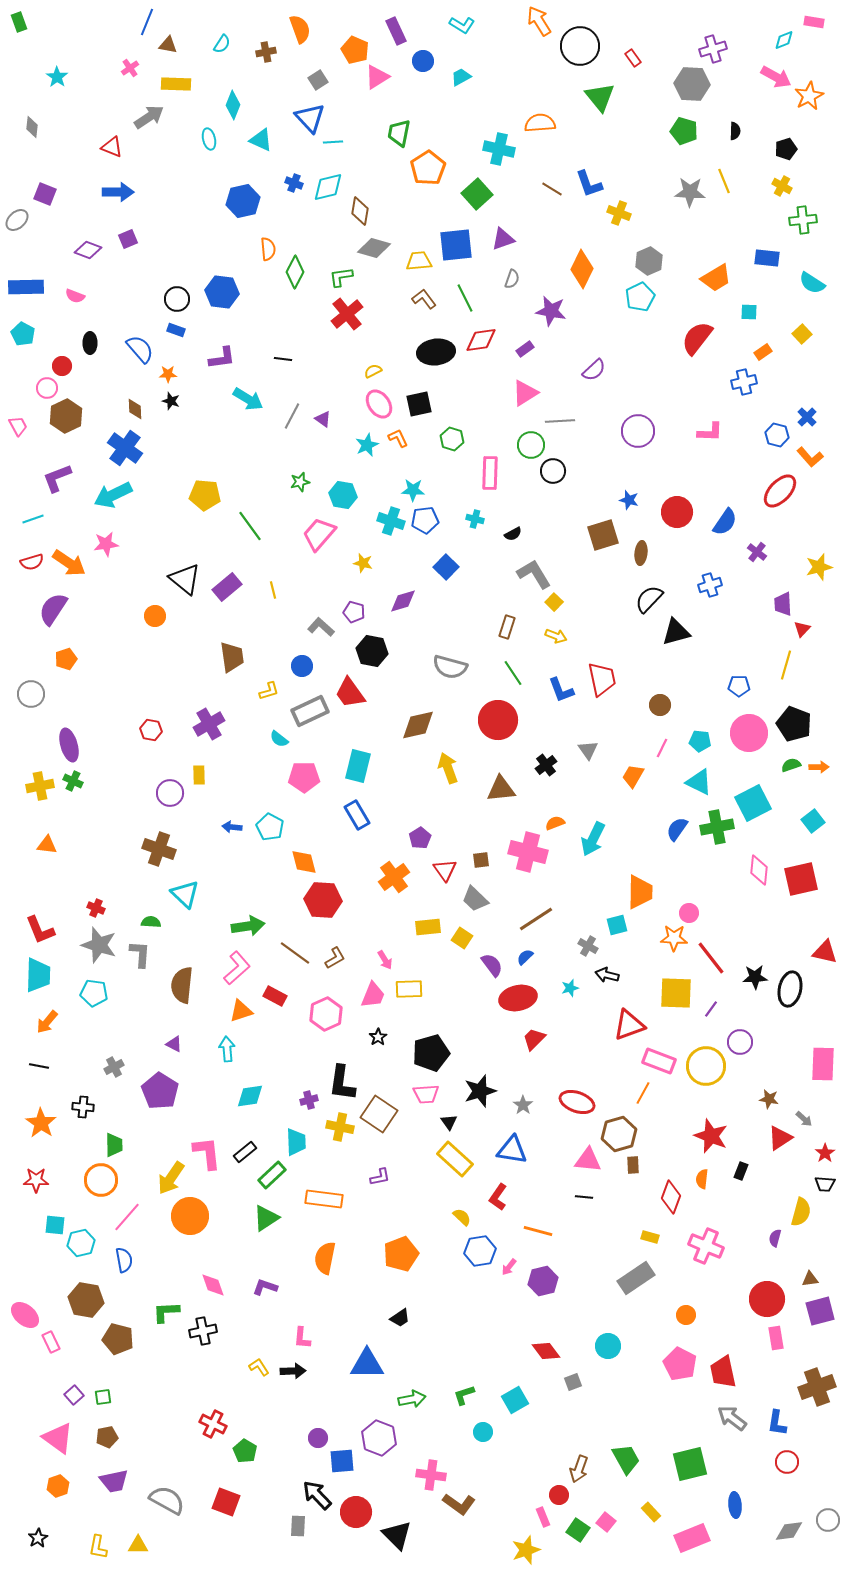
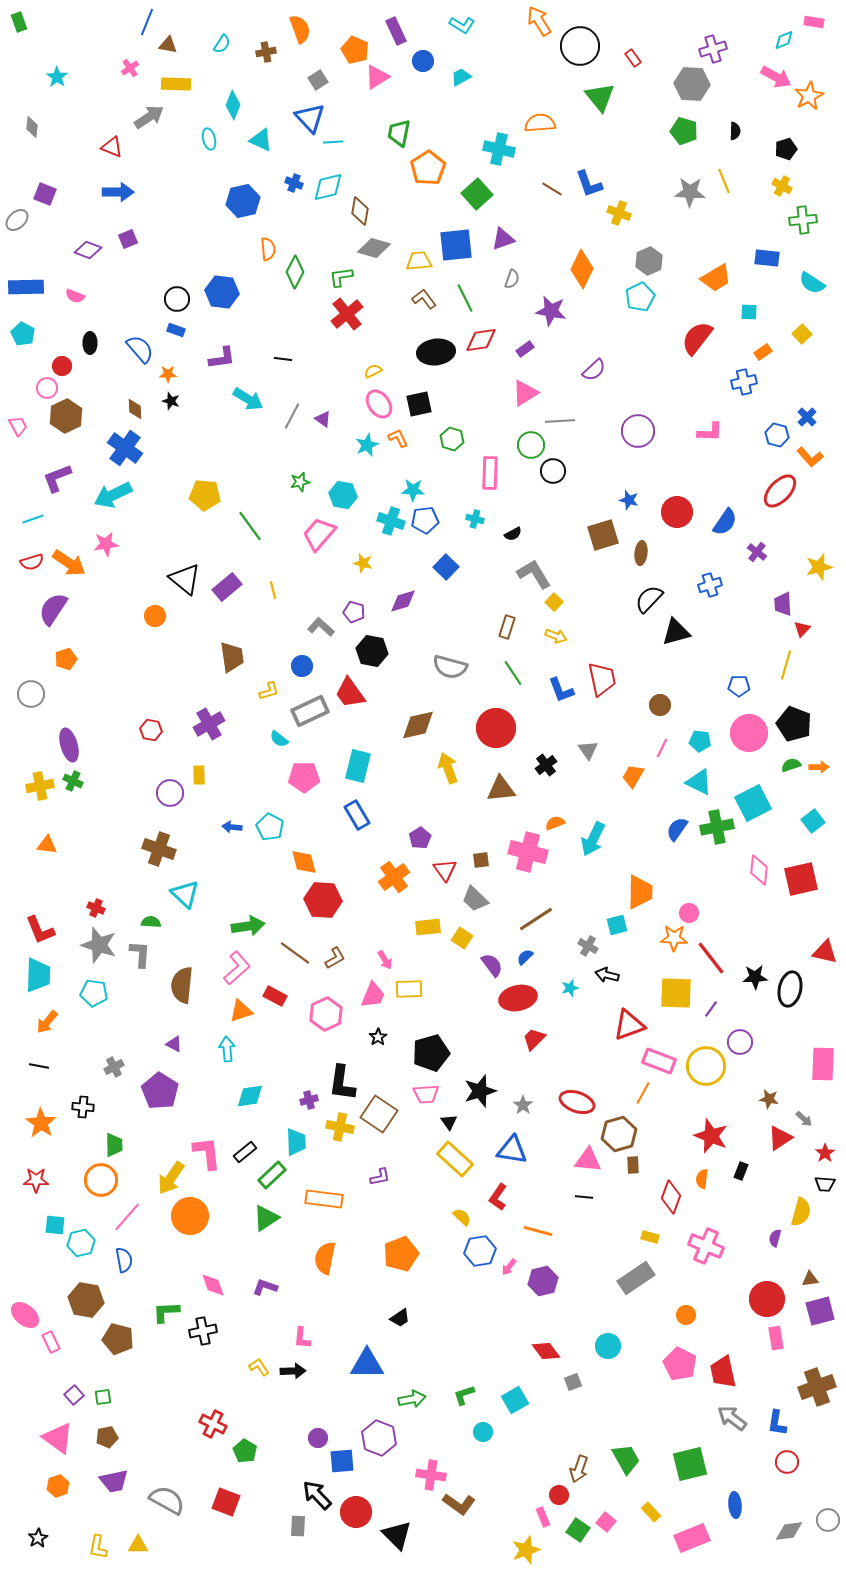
red circle at (498, 720): moved 2 px left, 8 px down
